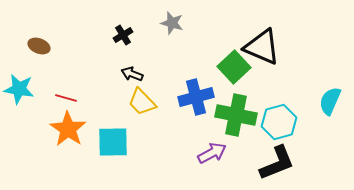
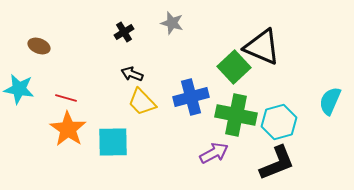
black cross: moved 1 px right, 3 px up
blue cross: moved 5 px left
purple arrow: moved 2 px right
